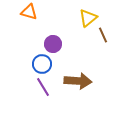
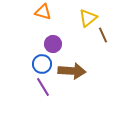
orange triangle: moved 14 px right
brown arrow: moved 6 px left, 10 px up
